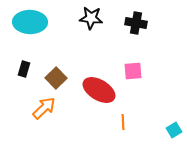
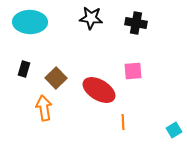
orange arrow: rotated 55 degrees counterclockwise
